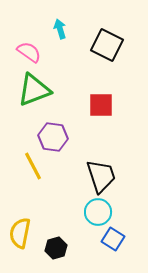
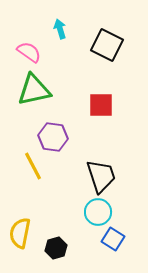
green triangle: rotated 9 degrees clockwise
